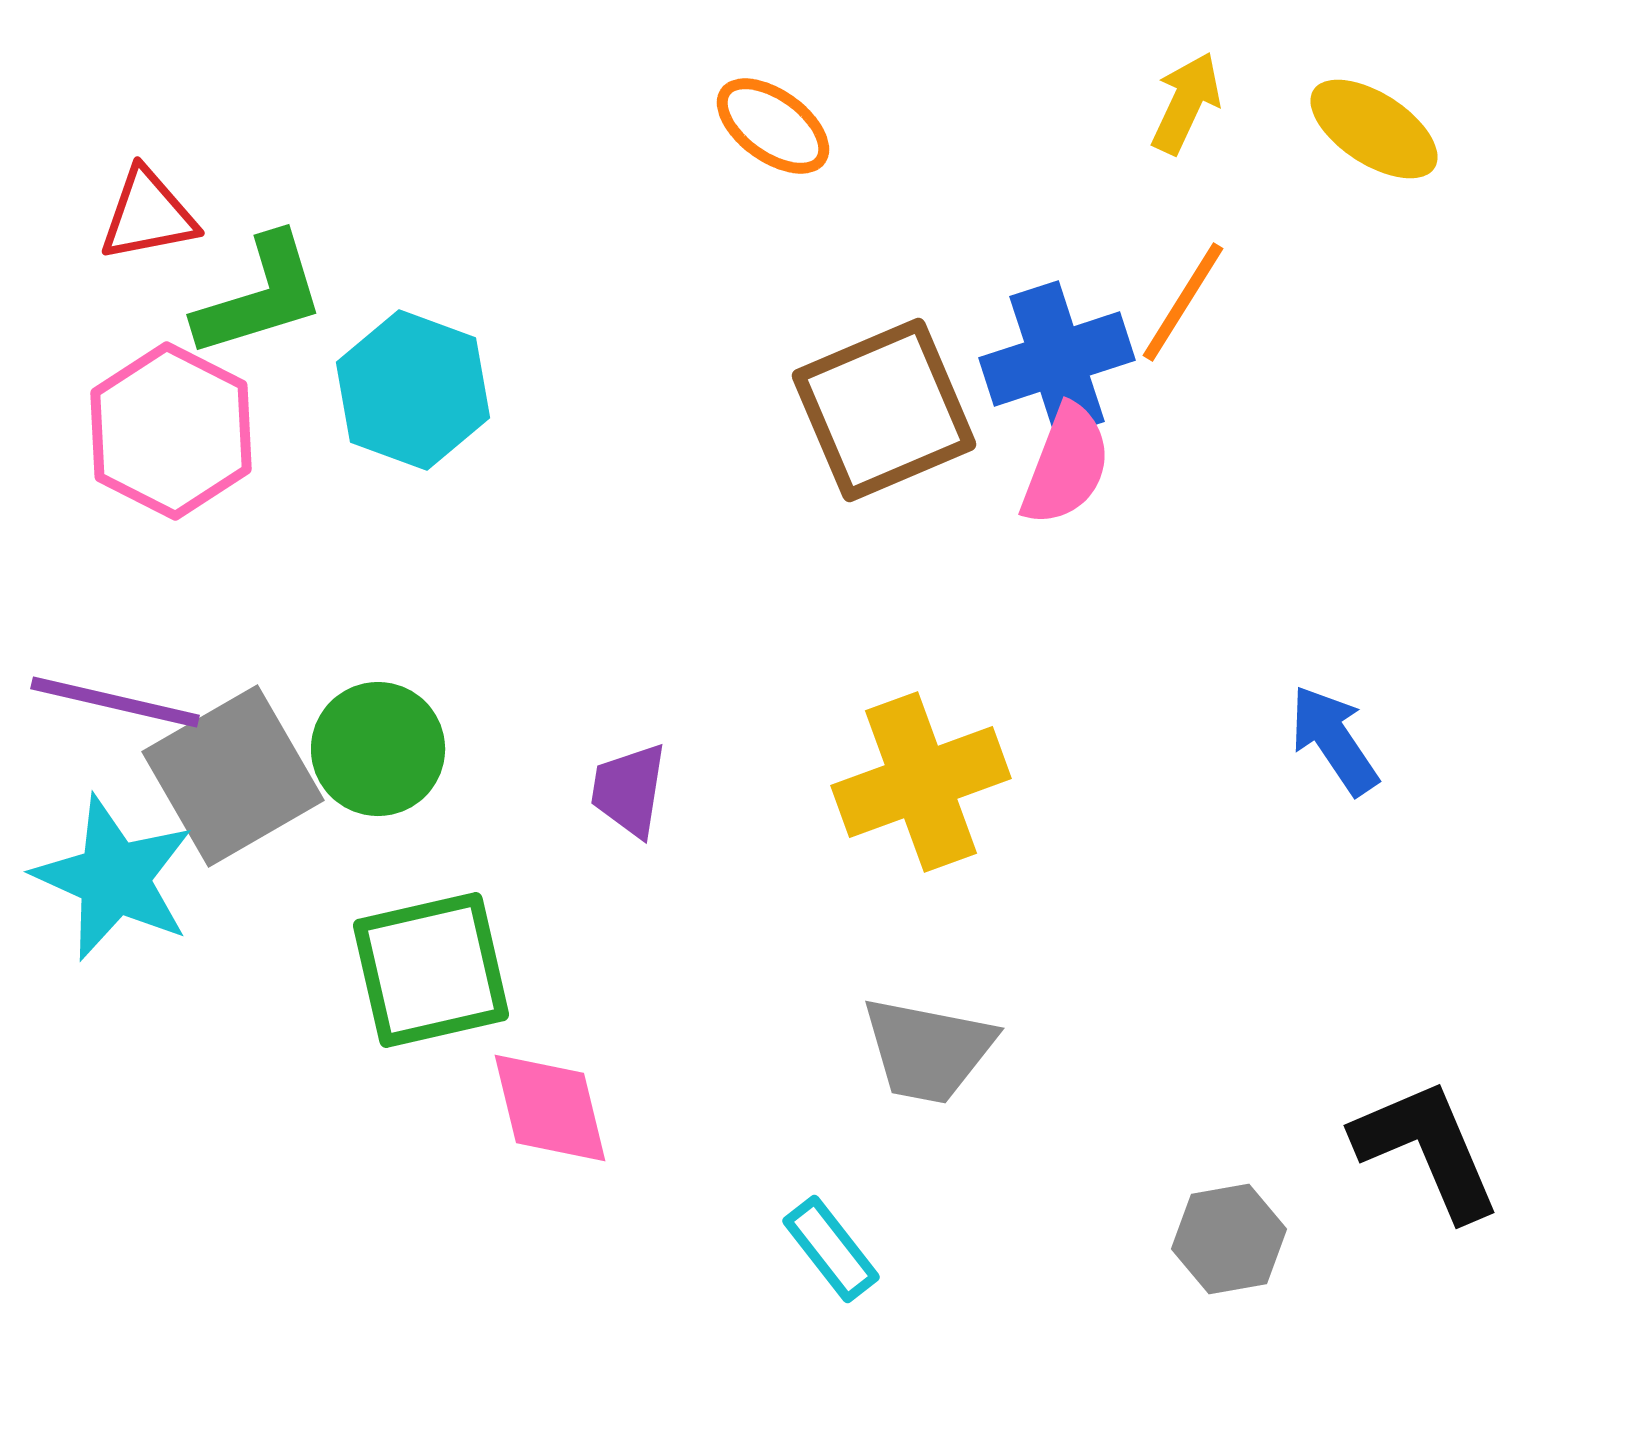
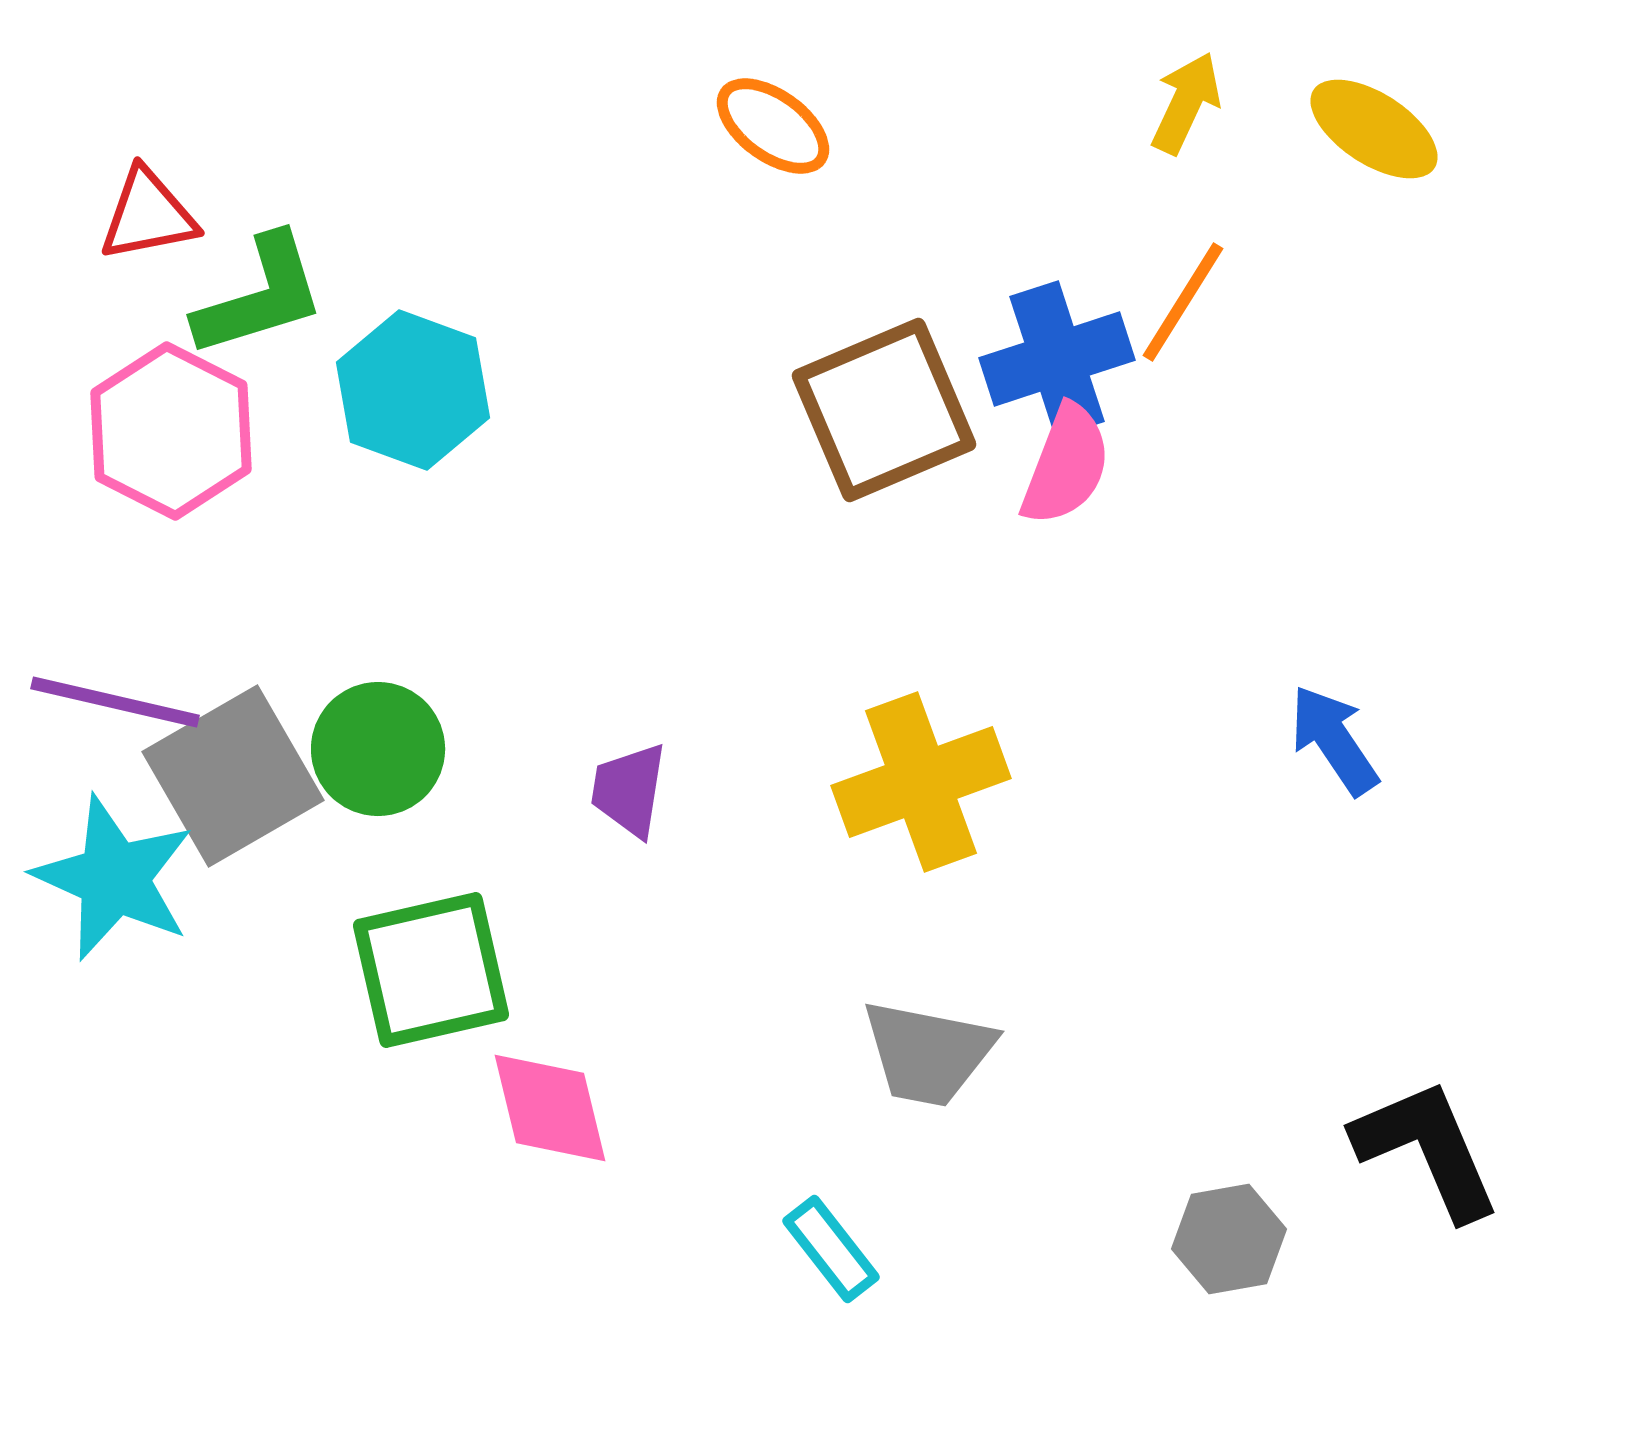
gray trapezoid: moved 3 px down
